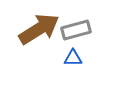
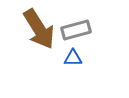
brown arrow: rotated 90 degrees clockwise
